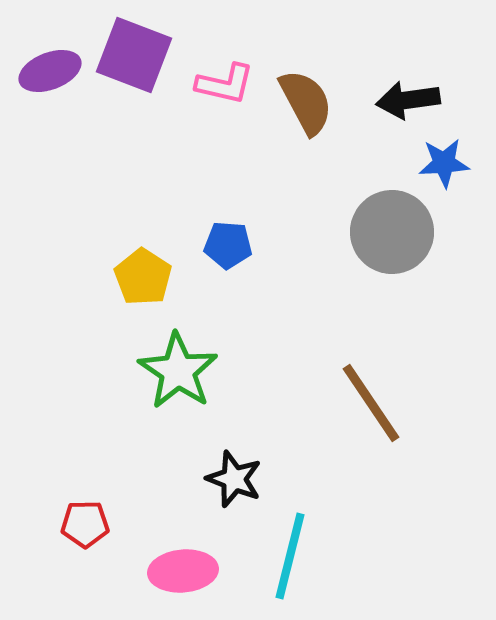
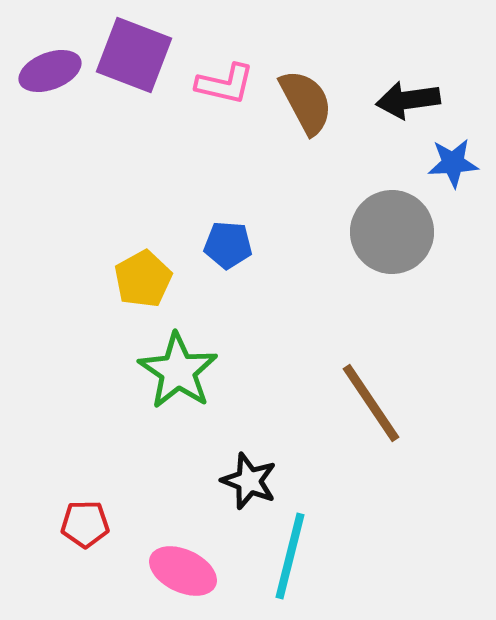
blue star: moved 9 px right
yellow pentagon: moved 2 px down; rotated 10 degrees clockwise
black star: moved 15 px right, 2 px down
pink ellipse: rotated 30 degrees clockwise
